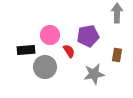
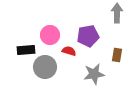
red semicircle: rotated 40 degrees counterclockwise
